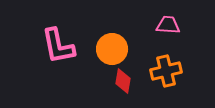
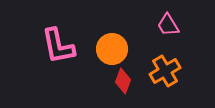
pink trapezoid: rotated 125 degrees counterclockwise
orange cross: moved 1 px left; rotated 16 degrees counterclockwise
red diamond: rotated 10 degrees clockwise
